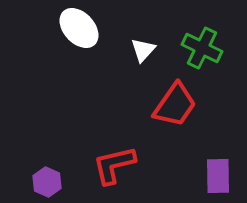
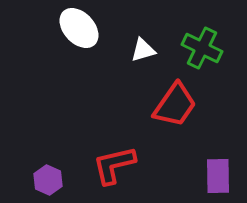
white triangle: rotated 32 degrees clockwise
purple hexagon: moved 1 px right, 2 px up
